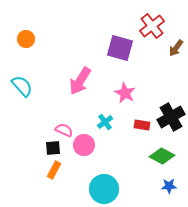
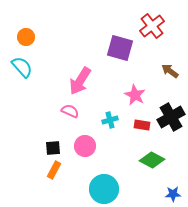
orange circle: moved 2 px up
brown arrow: moved 6 px left, 23 px down; rotated 90 degrees clockwise
cyan semicircle: moved 19 px up
pink star: moved 10 px right, 2 px down
cyan cross: moved 5 px right, 2 px up; rotated 21 degrees clockwise
pink semicircle: moved 6 px right, 19 px up
pink circle: moved 1 px right, 1 px down
green diamond: moved 10 px left, 4 px down
blue star: moved 4 px right, 8 px down
